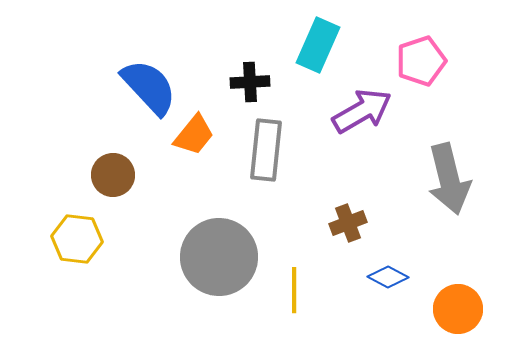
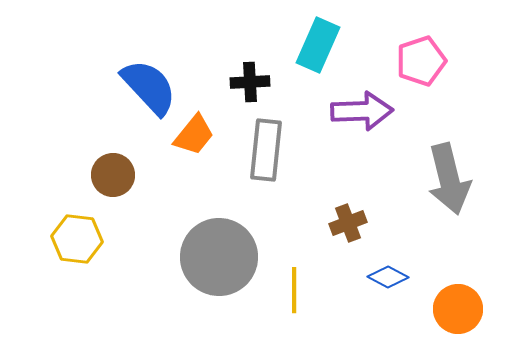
purple arrow: rotated 28 degrees clockwise
